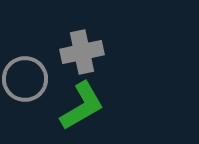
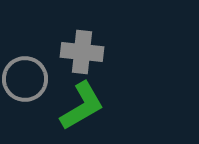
gray cross: rotated 18 degrees clockwise
